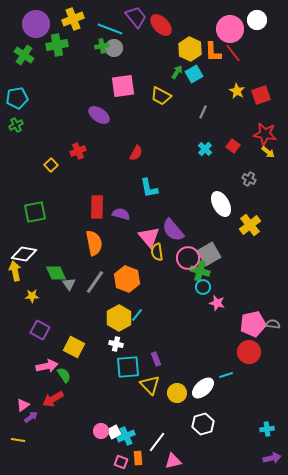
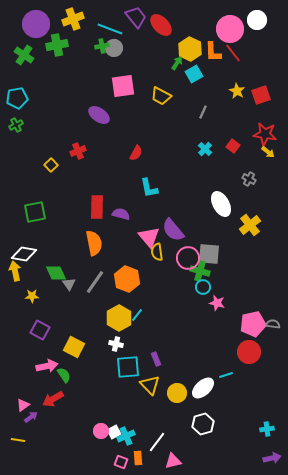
green arrow at (177, 72): moved 9 px up
gray square at (209, 254): rotated 35 degrees clockwise
